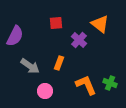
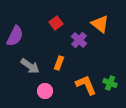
red square: rotated 32 degrees counterclockwise
